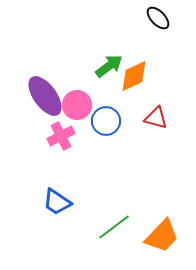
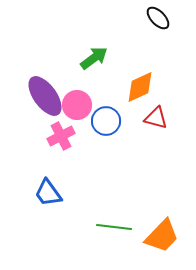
green arrow: moved 15 px left, 8 px up
orange diamond: moved 6 px right, 11 px down
blue trapezoid: moved 9 px left, 9 px up; rotated 20 degrees clockwise
green line: rotated 44 degrees clockwise
